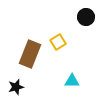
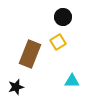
black circle: moved 23 px left
